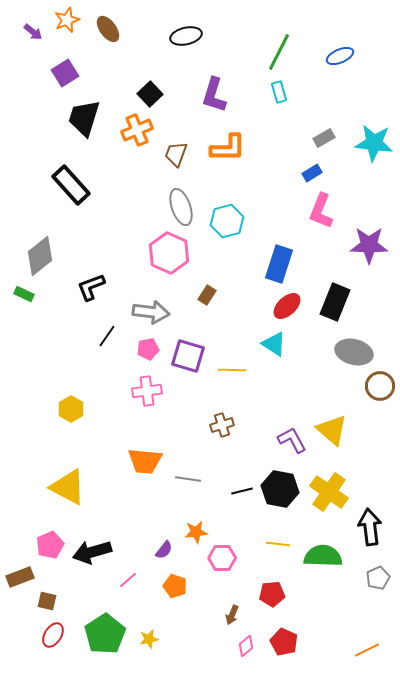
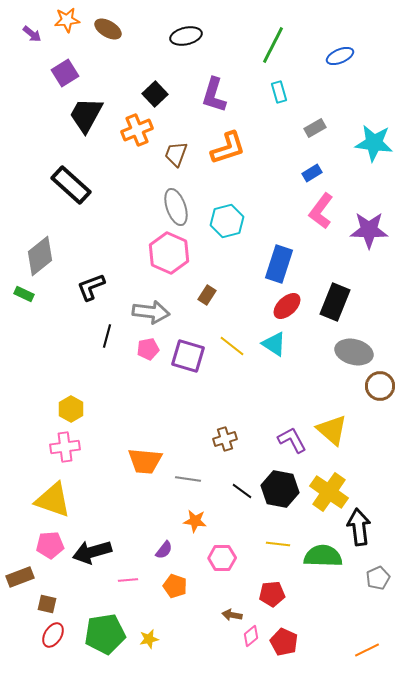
orange star at (67, 20): rotated 15 degrees clockwise
brown ellipse at (108, 29): rotated 24 degrees counterclockwise
purple arrow at (33, 32): moved 1 px left, 2 px down
green line at (279, 52): moved 6 px left, 7 px up
black square at (150, 94): moved 5 px right
black trapezoid at (84, 118): moved 2 px right, 3 px up; rotated 12 degrees clockwise
gray rectangle at (324, 138): moved 9 px left, 10 px up
orange L-shape at (228, 148): rotated 18 degrees counterclockwise
black rectangle at (71, 185): rotated 6 degrees counterclockwise
gray ellipse at (181, 207): moved 5 px left
pink L-shape at (321, 211): rotated 15 degrees clockwise
purple star at (369, 245): moved 15 px up
black line at (107, 336): rotated 20 degrees counterclockwise
yellow line at (232, 370): moved 24 px up; rotated 36 degrees clockwise
pink cross at (147, 391): moved 82 px left, 56 px down
brown cross at (222, 425): moved 3 px right, 14 px down
yellow triangle at (68, 487): moved 15 px left, 13 px down; rotated 9 degrees counterclockwise
black line at (242, 491): rotated 50 degrees clockwise
black arrow at (370, 527): moved 11 px left
orange star at (196, 532): moved 1 px left, 11 px up; rotated 15 degrees clockwise
pink pentagon at (50, 545): rotated 20 degrees clockwise
pink line at (128, 580): rotated 36 degrees clockwise
brown square at (47, 601): moved 3 px down
brown arrow at (232, 615): rotated 78 degrees clockwise
green pentagon at (105, 634): rotated 24 degrees clockwise
pink diamond at (246, 646): moved 5 px right, 10 px up
